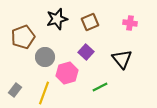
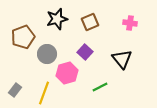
purple square: moved 1 px left
gray circle: moved 2 px right, 3 px up
